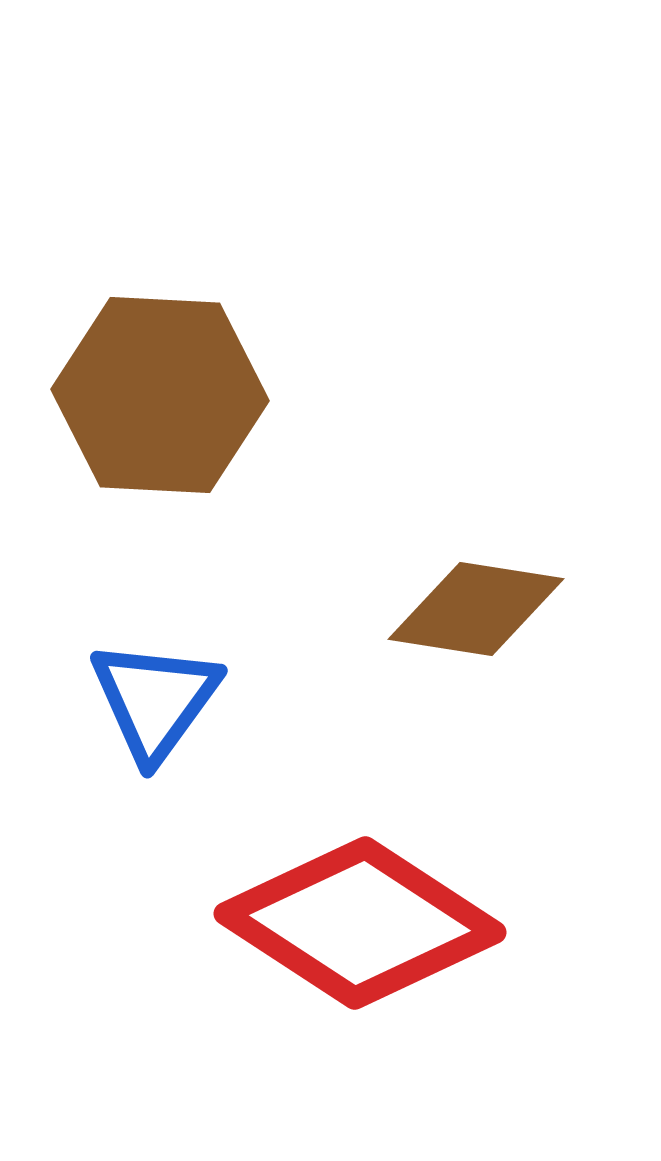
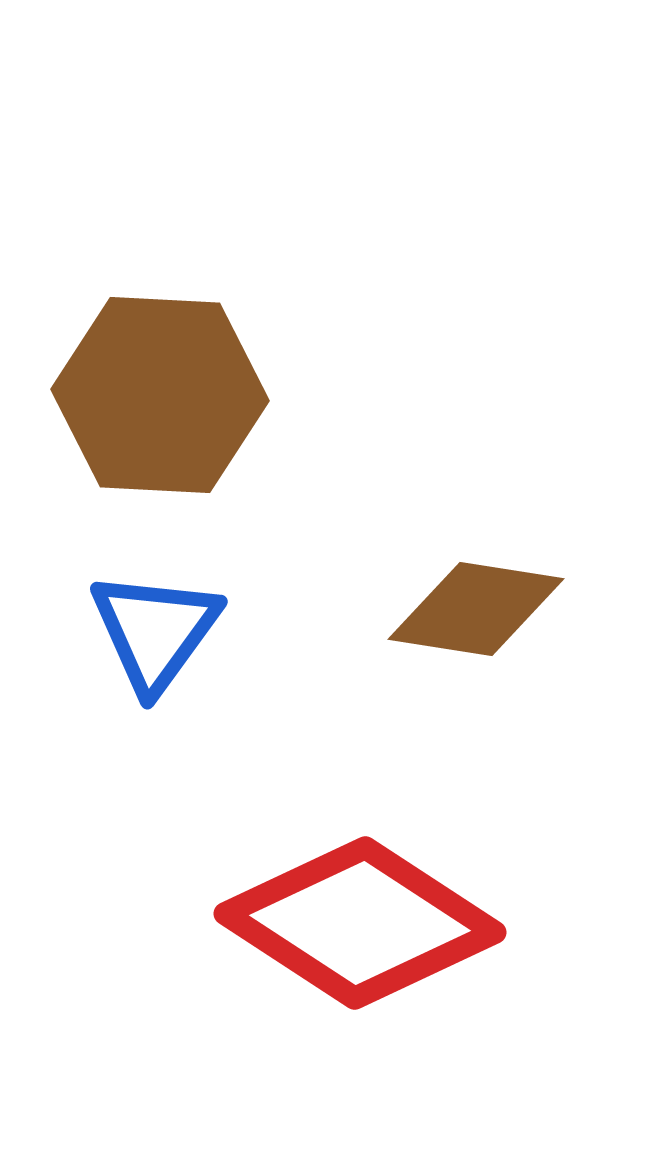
blue triangle: moved 69 px up
